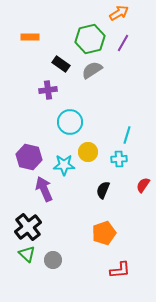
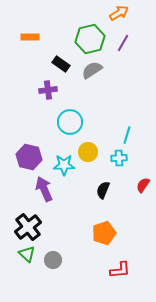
cyan cross: moved 1 px up
